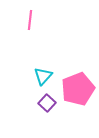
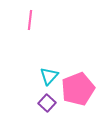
cyan triangle: moved 6 px right
